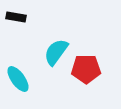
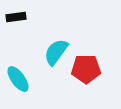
black rectangle: rotated 18 degrees counterclockwise
